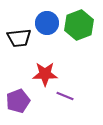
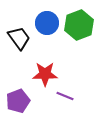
black trapezoid: rotated 120 degrees counterclockwise
